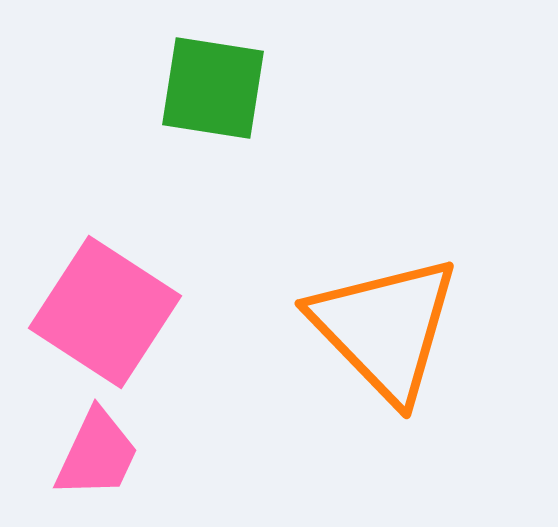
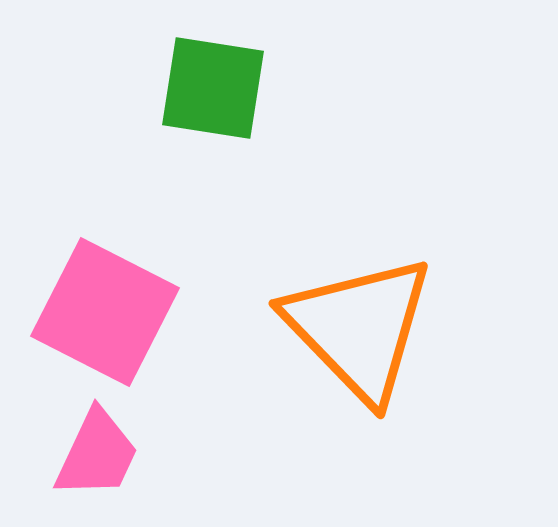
pink square: rotated 6 degrees counterclockwise
orange triangle: moved 26 px left
